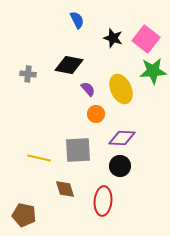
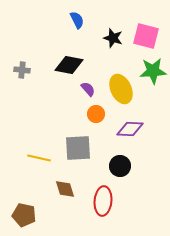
pink square: moved 3 px up; rotated 24 degrees counterclockwise
gray cross: moved 6 px left, 4 px up
purple diamond: moved 8 px right, 9 px up
gray square: moved 2 px up
